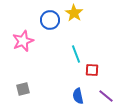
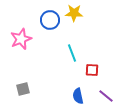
yellow star: rotated 30 degrees counterclockwise
pink star: moved 2 px left, 2 px up
cyan line: moved 4 px left, 1 px up
